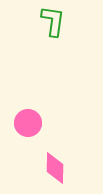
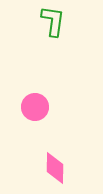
pink circle: moved 7 px right, 16 px up
